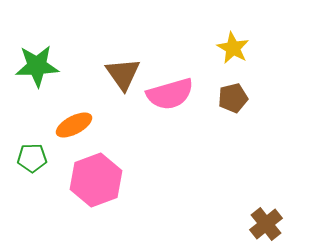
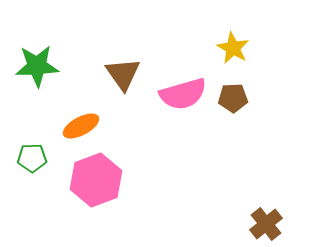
pink semicircle: moved 13 px right
brown pentagon: rotated 12 degrees clockwise
orange ellipse: moved 7 px right, 1 px down
